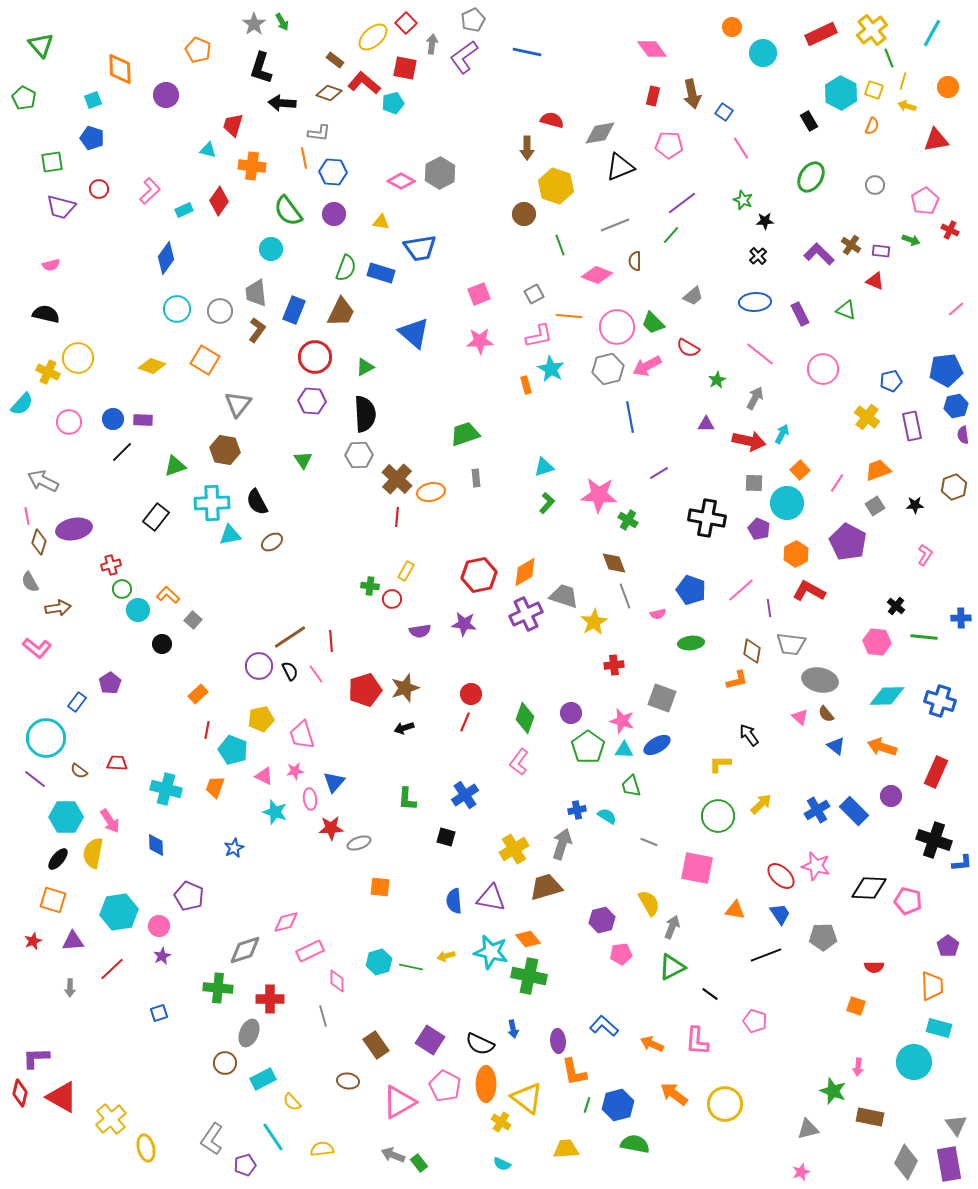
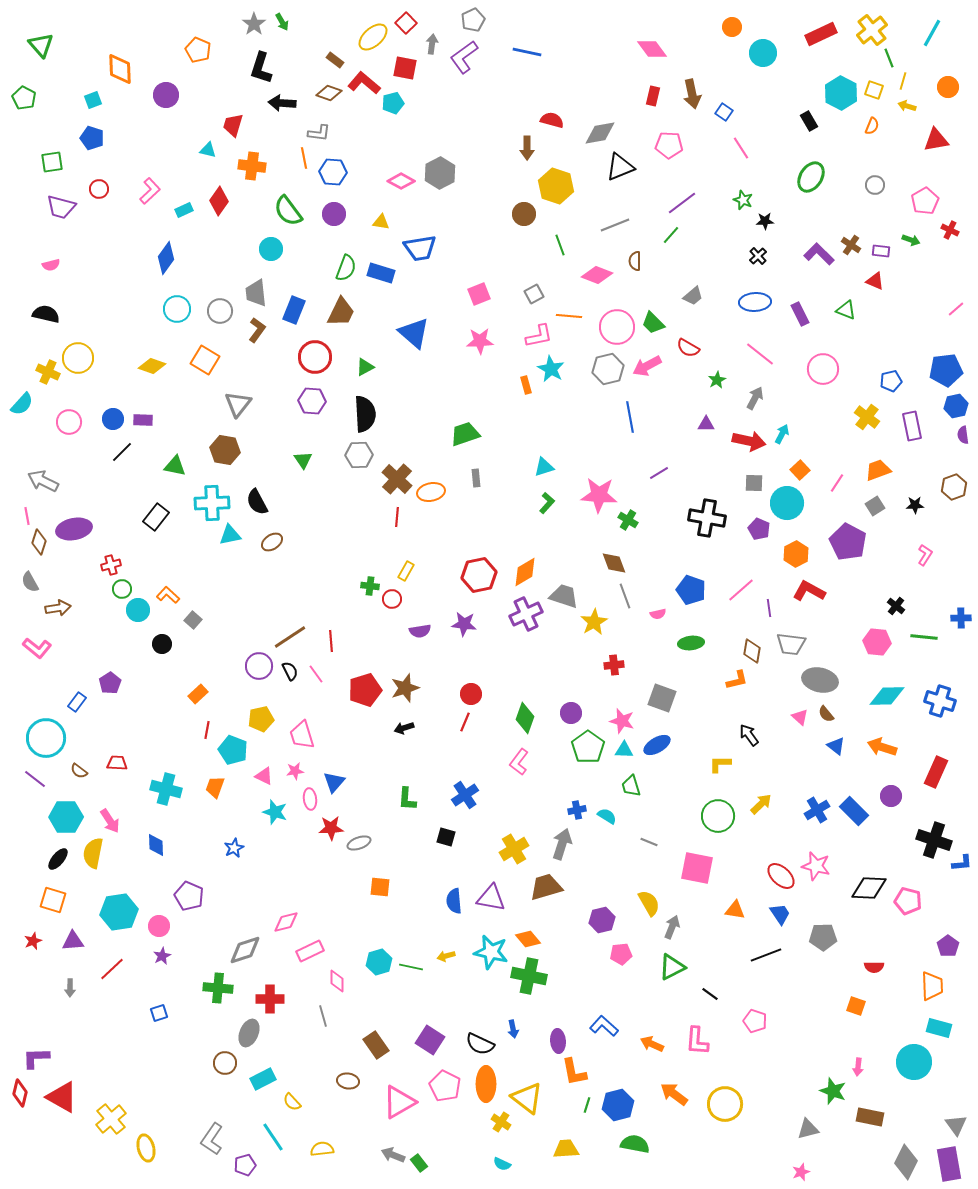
green triangle at (175, 466): rotated 30 degrees clockwise
